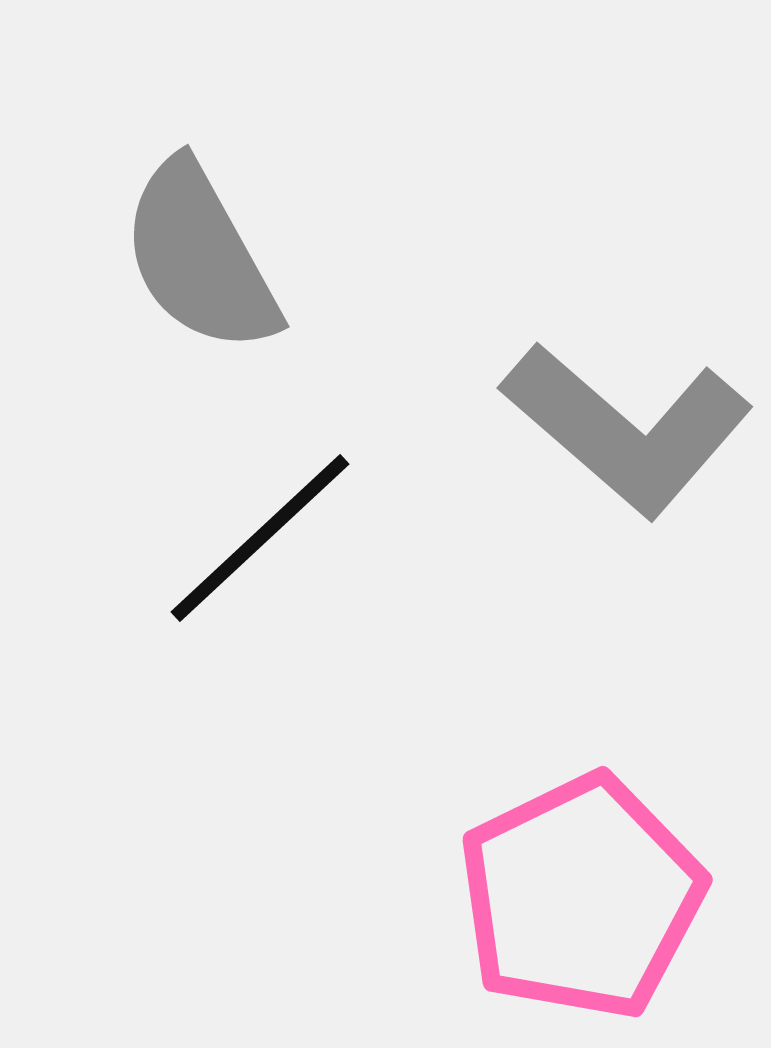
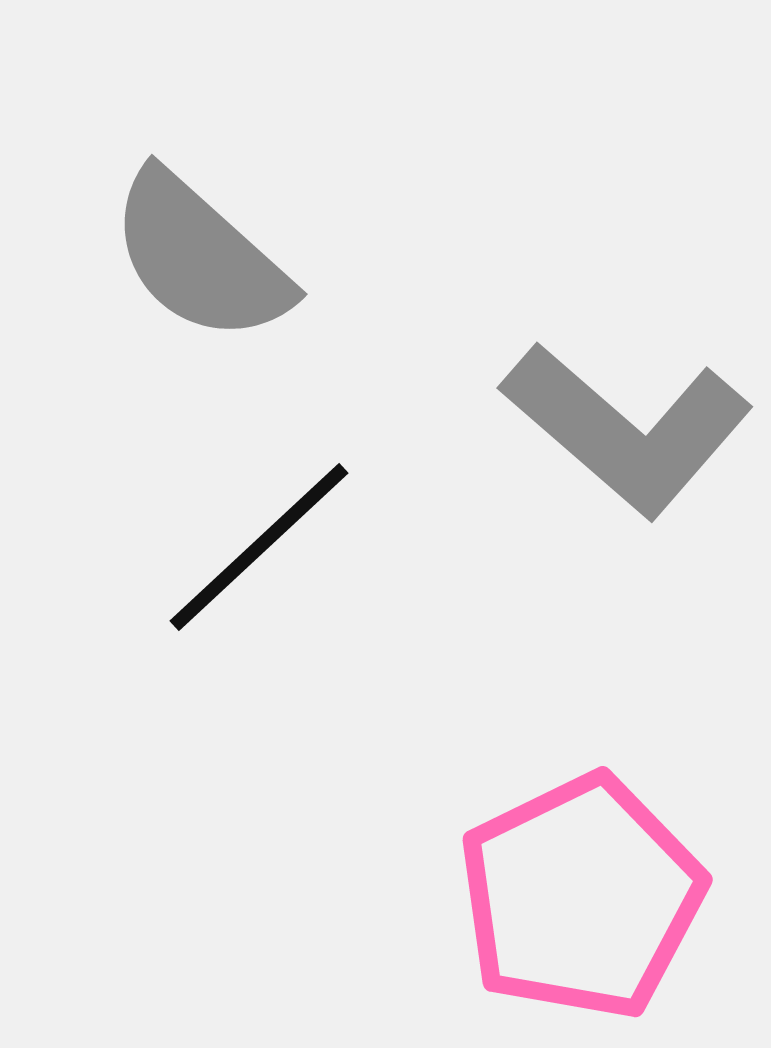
gray semicircle: rotated 19 degrees counterclockwise
black line: moved 1 px left, 9 px down
